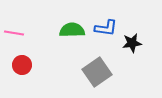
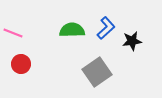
blue L-shape: rotated 50 degrees counterclockwise
pink line: moved 1 px left; rotated 12 degrees clockwise
black star: moved 2 px up
red circle: moved 1 px left, 1 px up
